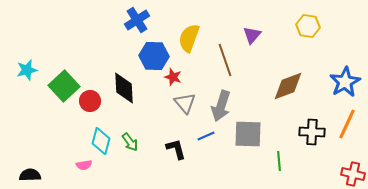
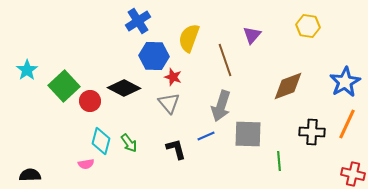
blue cross: moved 1 px right, 1 px down
cyan star: rotated 20 degrees counterclockwise
black diamond: rotated 60 degrees counterclockwise
gray triangle: moved 16 px left
green arrow: moved 1 px left, 1 px down
pink semicircle: moved 2 px right, 1 px up
